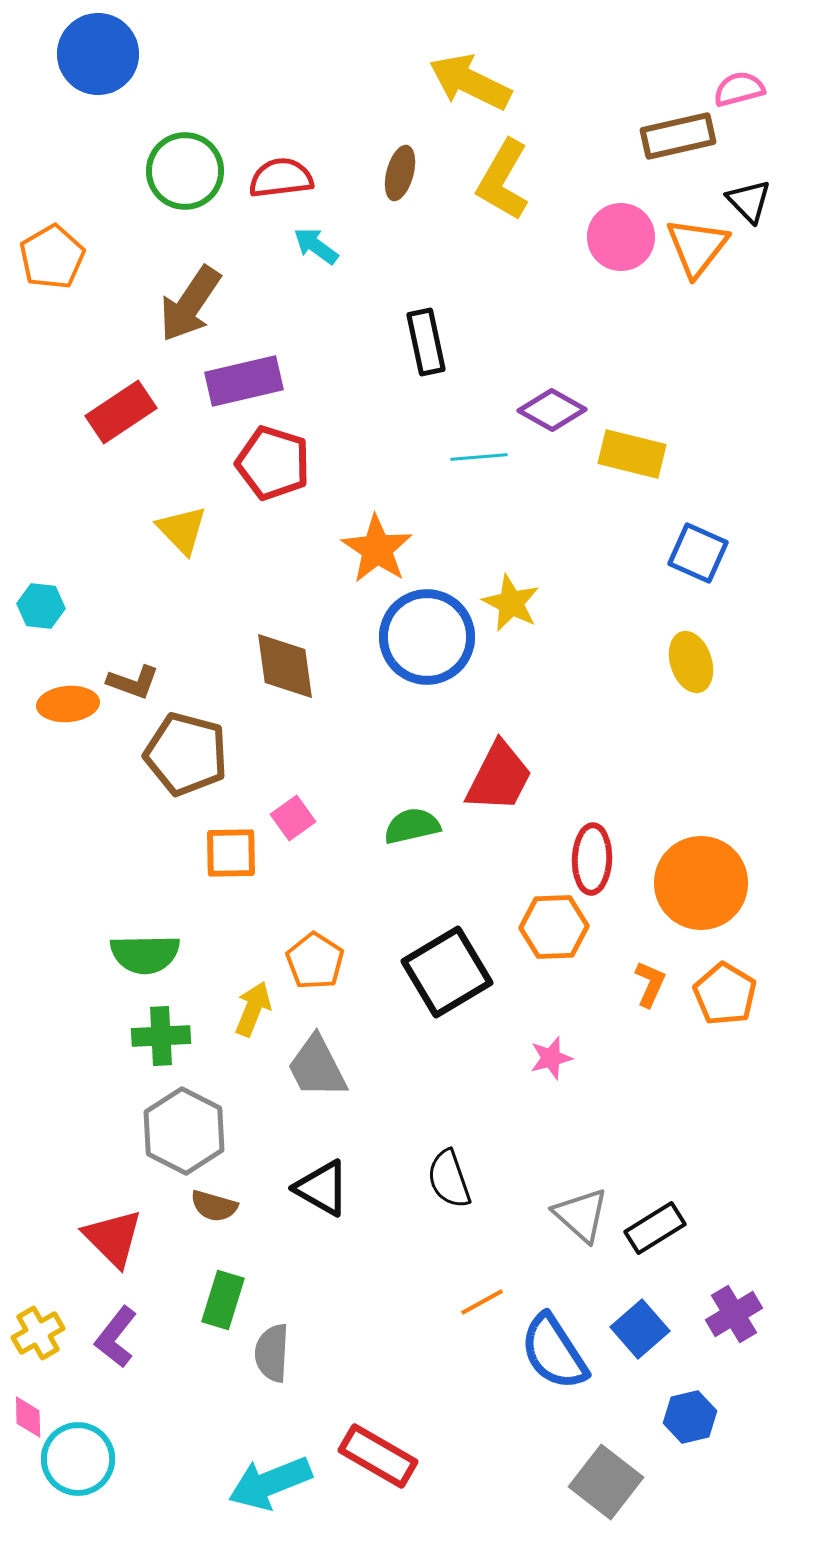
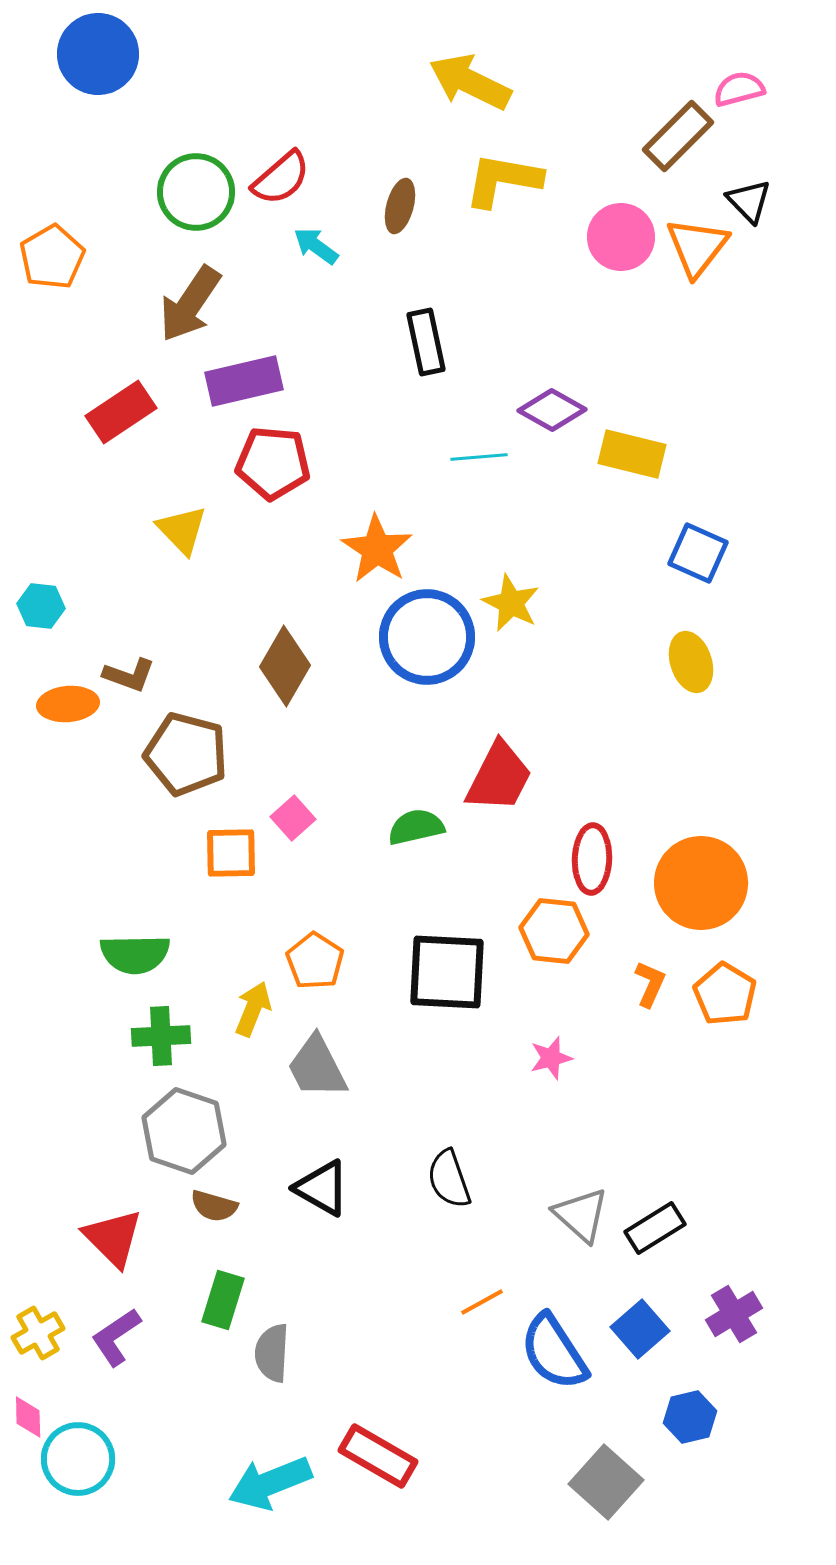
brown rectangle at (678, 136): rotated 32 degrees counterclockwise
green circle at (185, 171): moved 11 px right, 21 px down
brown ellipse at (400, 173): moved 33 px down
red semicircle at (281, 178): rotated 146 degrees clockwise
yellow L-shape at (503, 180): rotated 70 degrees clockwise
red pentagon at (273, 463): rotated 12 degrees counterclockwise
brown diamond at (285, 666): rotated 38 degrees clockwise
brown L-shape at (133, 682): moved 4 px left, 7 px up
pink square at (293, 818): rotated 6 degrees counterclockwise
green semicircle at (412, 826): moved 4 px right, 1 px down
orange hexagon at (554, 927): moved 4 px down; rotated 8 degrees clockwise
green semicircle at (145, 954): moved 10 px left
black square at (447, 972): rotated 34 degrees clockwise
gray hexagon at (184, 1131): rotated 8 degrees counterclockwise
purple L-shape at (116, 1337): rotated 18 degrees clockwise
gray square at (606, 1482): rotated 4 degrees clockwise
